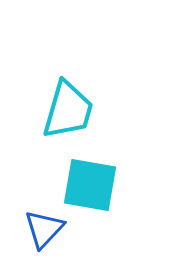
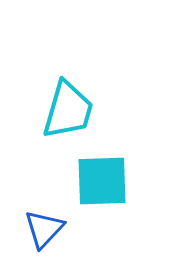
cyan square: moved 12 px right, 4 px up; rotated 12 degrees counterclockwise
